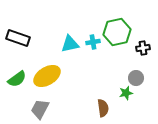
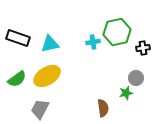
cyan triangle: moved 20 px left
